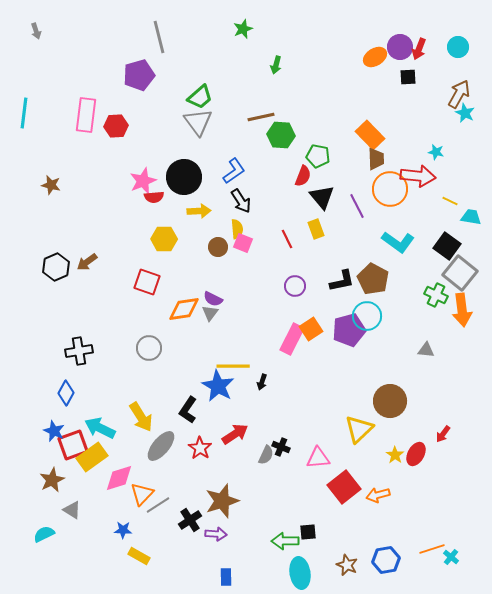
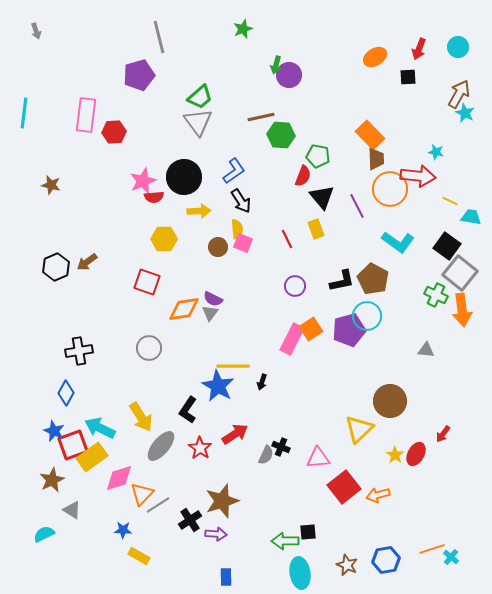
purple circle at (400, 47): moved 111 px left, 28 px down
red hexagon at (116, 126): moved 2 px left, 6 px down
